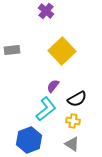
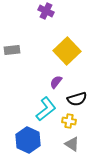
purple cross: rotated 14 degrees counterclockwise
yellow square: moved 5 px right
purple semicircle: moved 3 px right, 4 px up
black semicircle: rotated 12 degrees clockwise
yellow cross: moved 4 px left
blue hexagon: moved 1 px left; rotated 15 degrees counterclockwise
